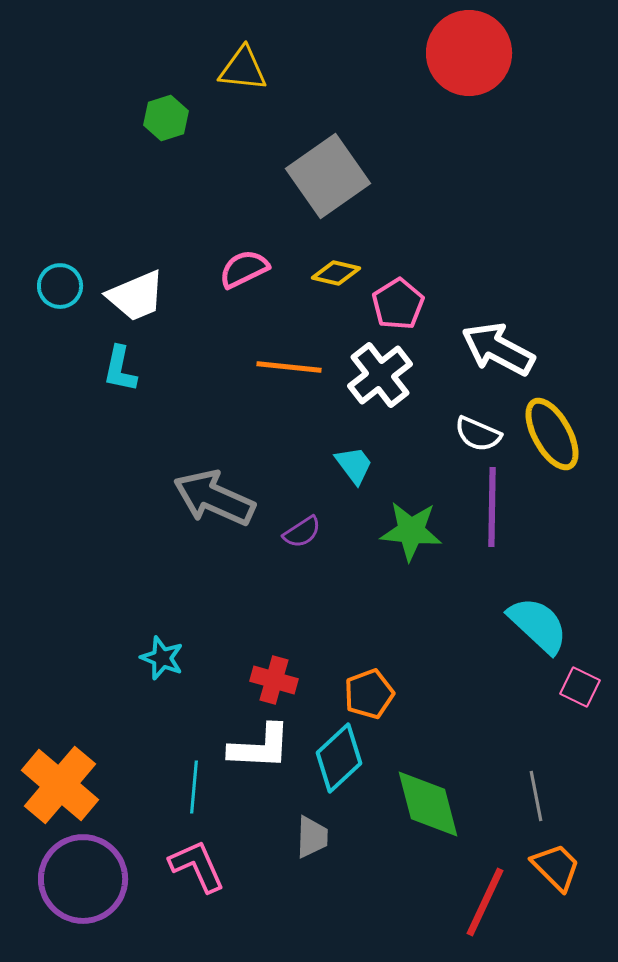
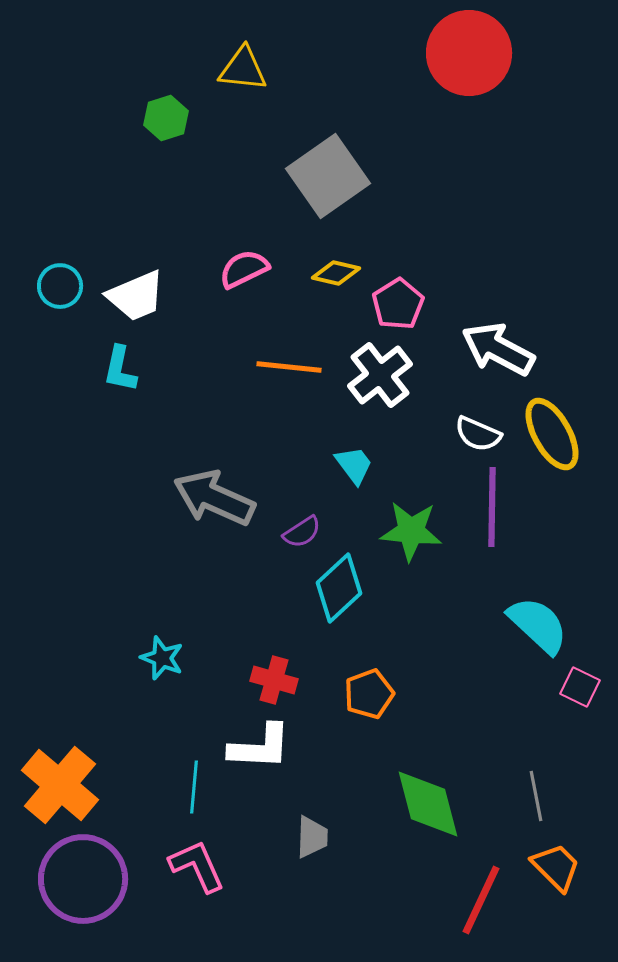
cyan diamond: moved 170 px up
red line: moved 4 px left, 2 px up
